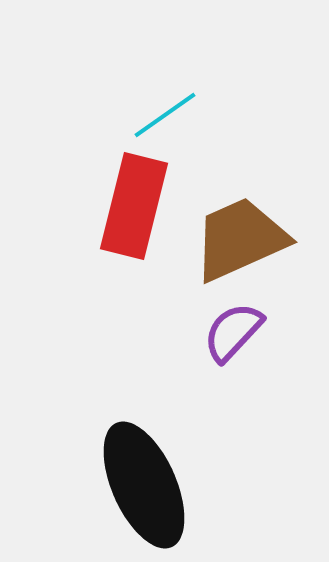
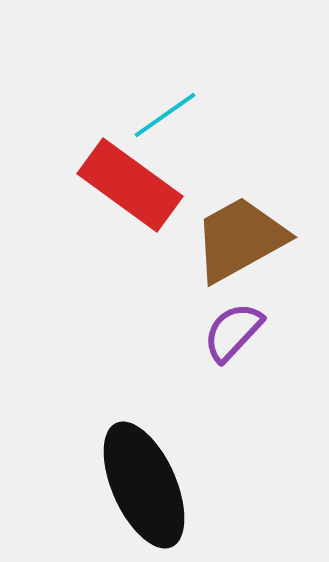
red rectangle: moved 4 px left, 21 px up; rotated 68 degrees counterclockwise
brown trapezoid: rotated 5 degrees counterclockwise
